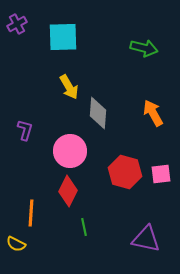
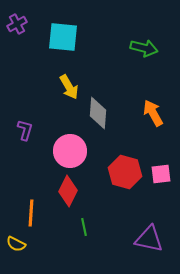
cyan square: rotated 8 degrees clockwise
purple triangle: moved 3 px right
